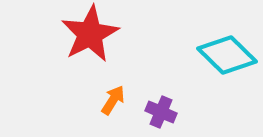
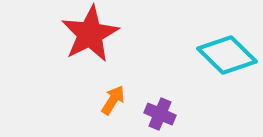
purple cross: moved 1 px left, 2 px down
